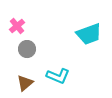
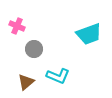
pink cross: rotated 28 degrees counterclockwise
gray circle: moved 7 px right
brown triangle: moved 1 px right, 1 px up
